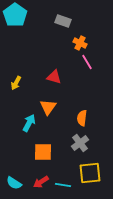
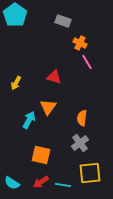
cyan arrow: moved 3 px up
orange square: moved 2 px left, 3 px down; rotated 12 degrees clockwise
cyan semicircle: moved 2 px left
